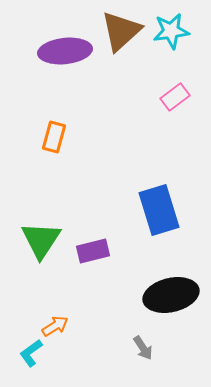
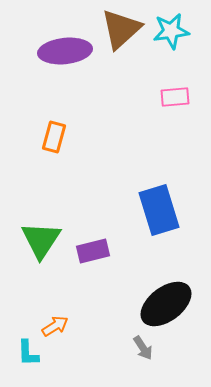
brown triangle: moved 2 px up
pink rectangle: rotated 32 degrees clockwise
black ellipse: moved 5 px left, 9 px down; rotated 24 degrees counterclockwise
cyan L-shape: moved 3 px left; rotated 56 degrees counterclockwise
